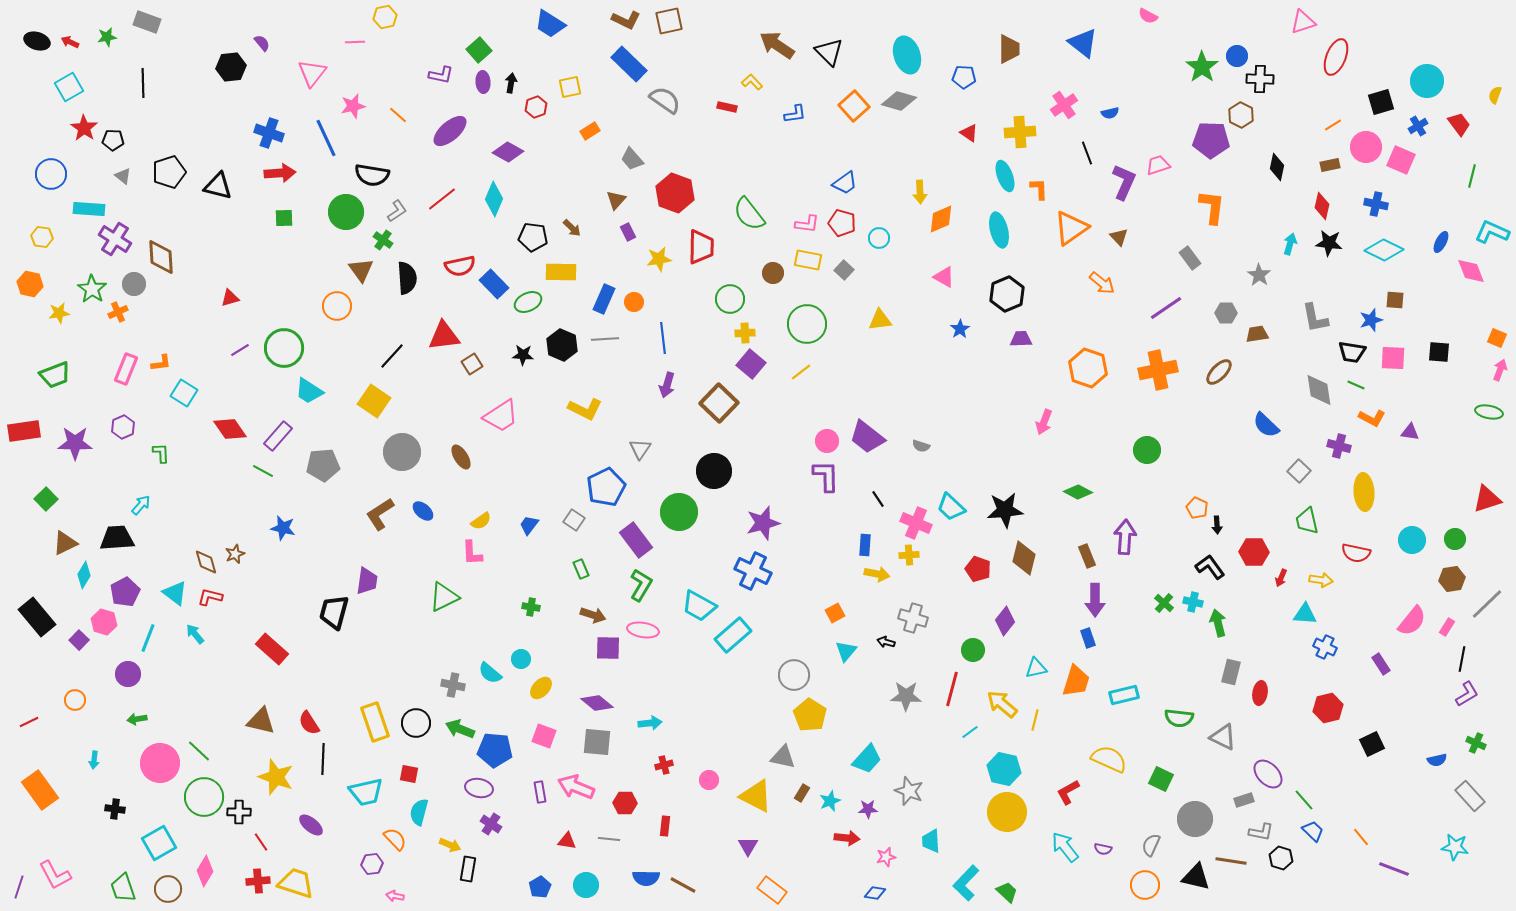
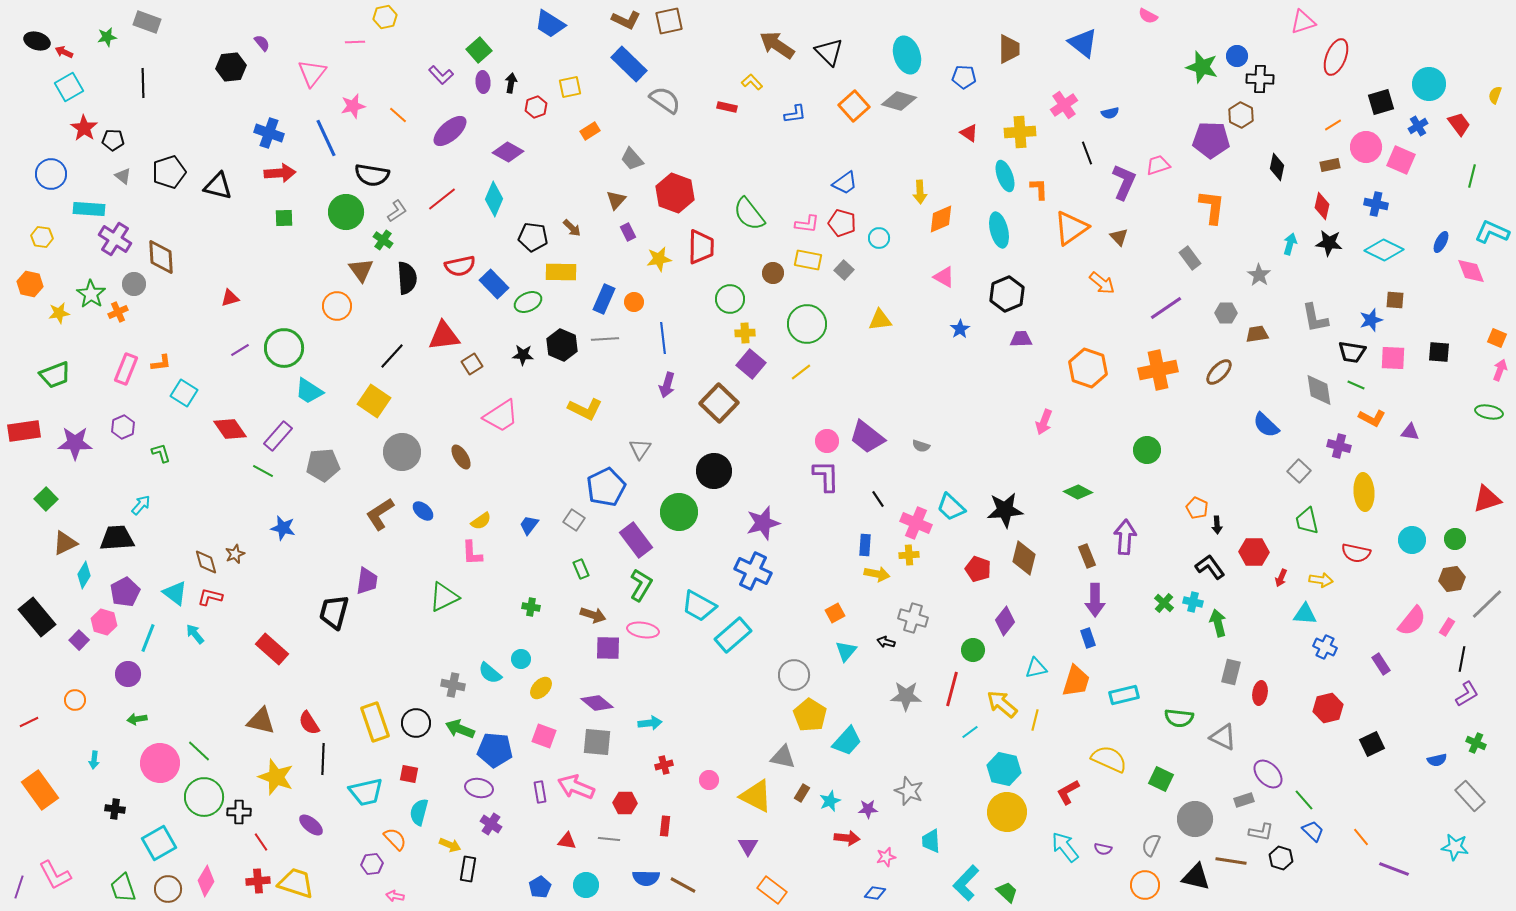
red arrow at (70, 42): moved 6 px left, 10 px down
green star at (1202, 67): rotated 20 degrees counterclockwise
purple L-shape at (441, 75): rotated 35 degrees clockwise
cyan circle at (1427, 81): moved 2 px right, 3 px down
green star at (92, 289): moved 1 px left, 5 px down
green L-shape at (161, 453): rotated 15 degrees counterclockwise
cyan trapezoid at (867, 759): moved 20 px left, 18 px up
pink diamond at (205, 871): moved 1 px right, 10 px down
